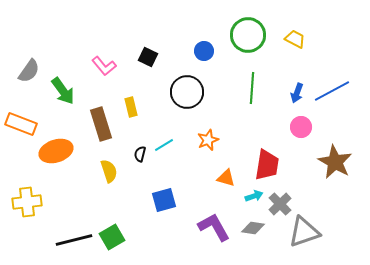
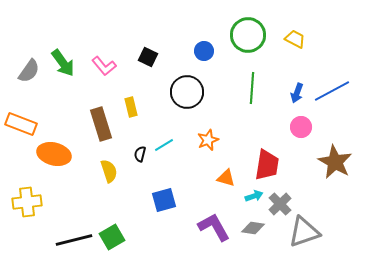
green arrow: moved 28 px up
orange ellipse: moved 2 px left, 3 px down; rotated 32 degrees clockwise
